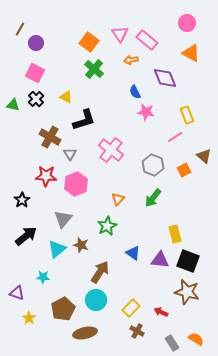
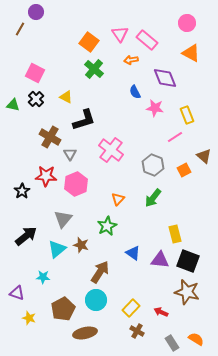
purple circle at (36, 43): moved 31 px up
pink star at (146, 112): moved 9 px right, 4 px up
black star at (22, 200): moved 9 px up
yellow star at (29, 318): rotated 16 degrees counterclockwise
